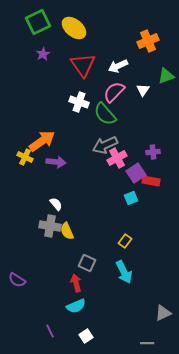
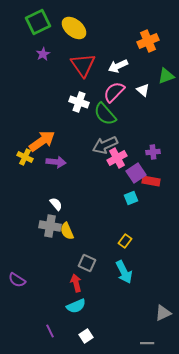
white triangle: rotated 24 degrees counterclockwise
